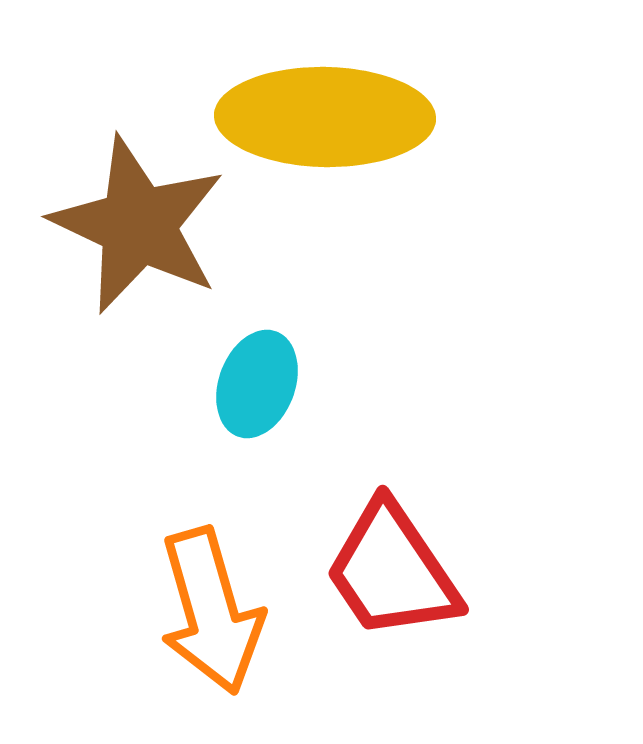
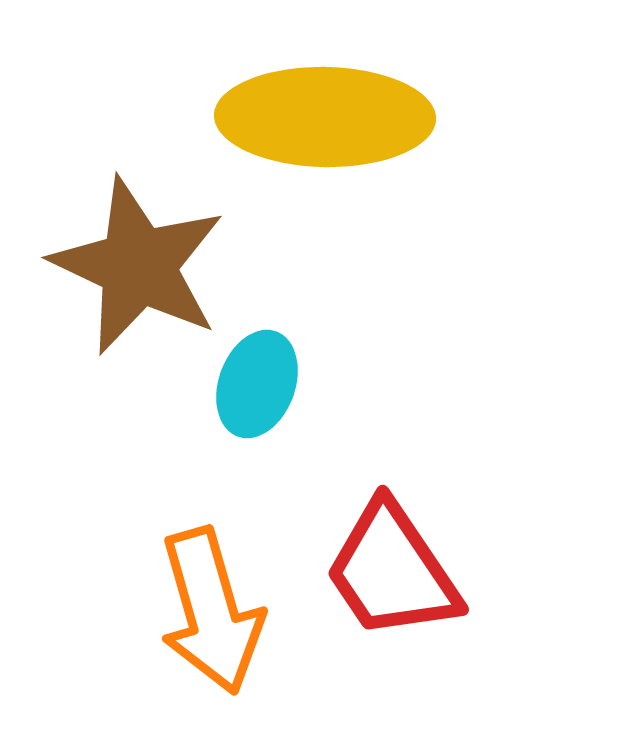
brown star: moved 41 px down
